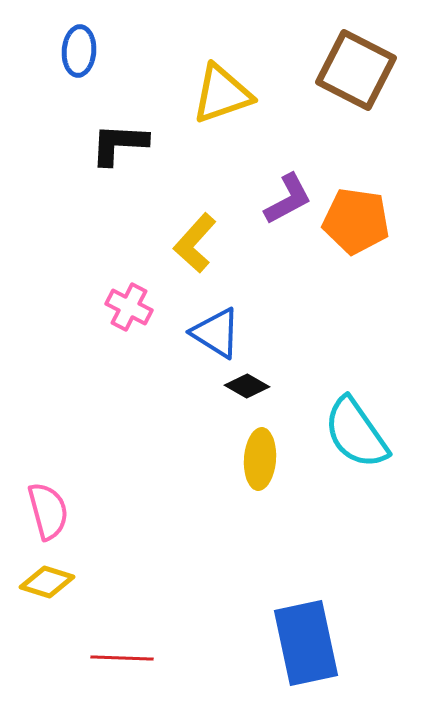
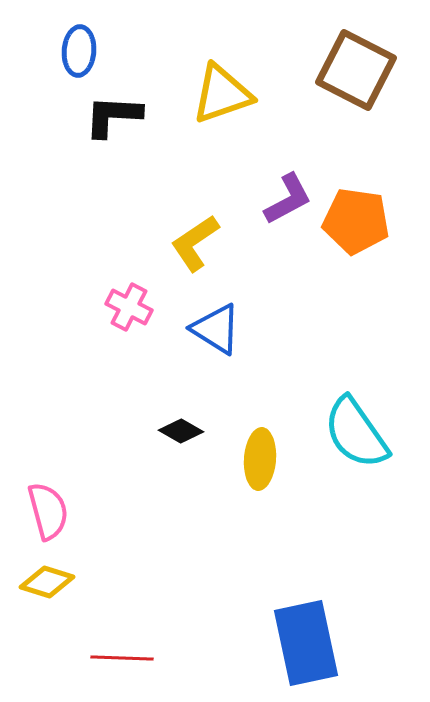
black L-shape: moved 6 px left, 28 px up
yellow L-shape: rotated 14 degrees clockwise
blue triangle: moved 4 px up
black diamond: moved 66 px left, 45 px down
